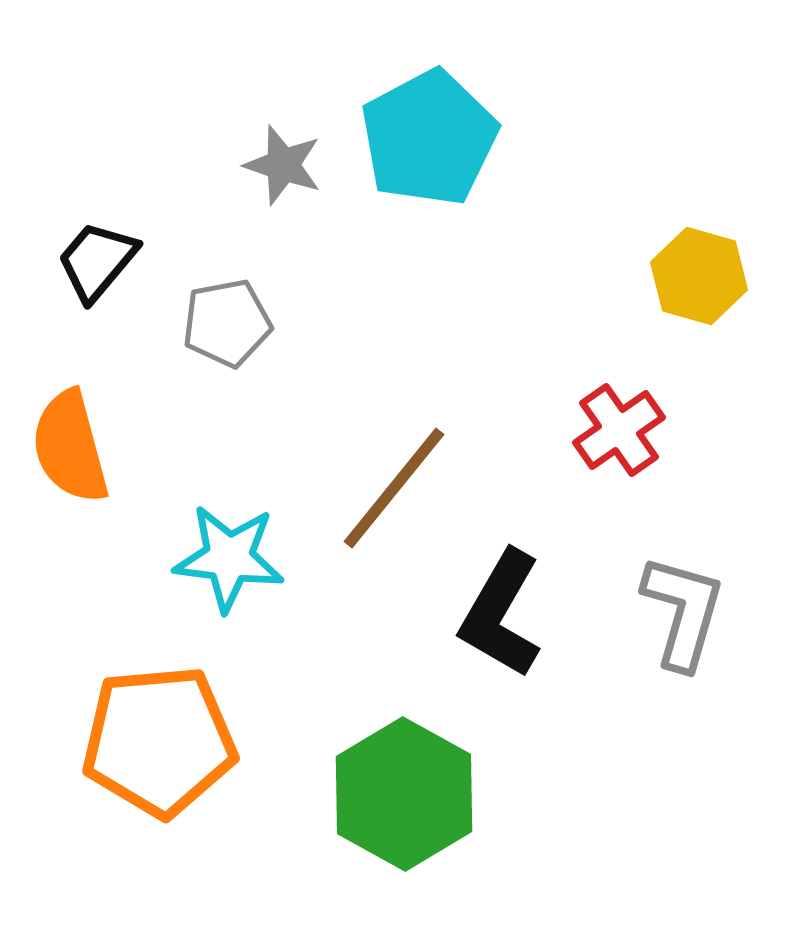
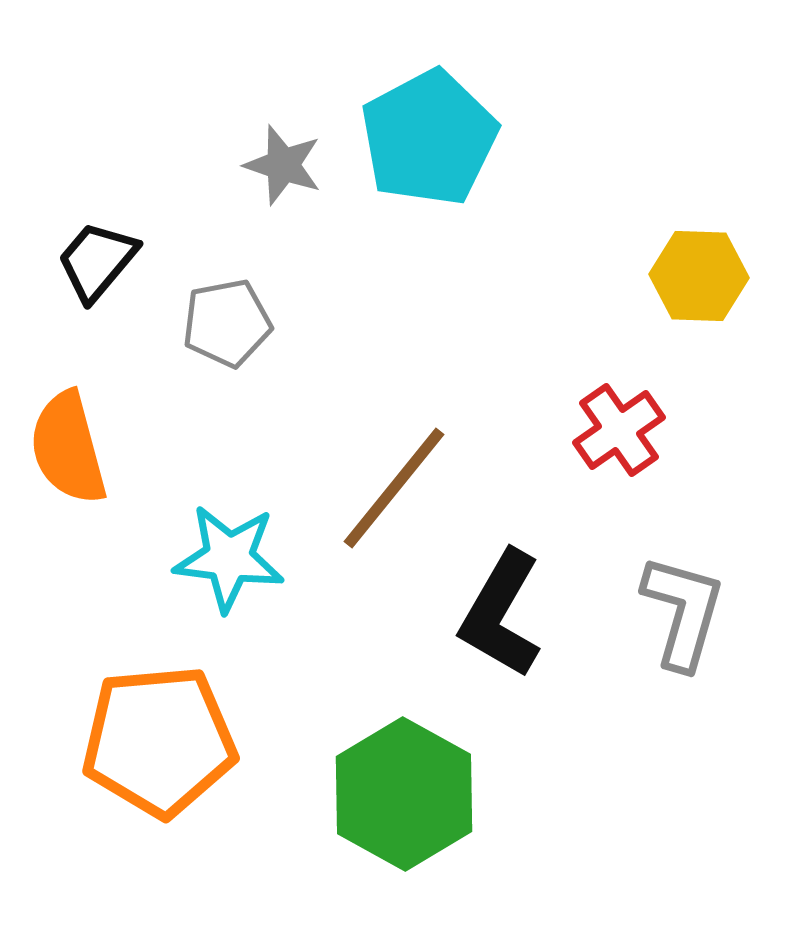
yellow hexagon: rotated 14 degrees counterclockwise
orange semicircle: moved 2 px left, 1 px down
